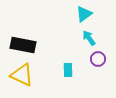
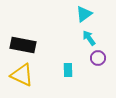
purple circle: moved 1 px up
